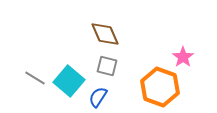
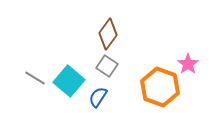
brown diamond: moved 3 px right; rotated 60 degrees clockwise
pink star: moved 5 px right, 7 px down
gray square: rotated 20 degrees clockwise
